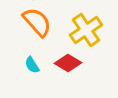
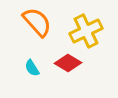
yellow cross: moved 1 px down; rotated 8 degrees clockwise
cyan semicircle: moved 3 px down
